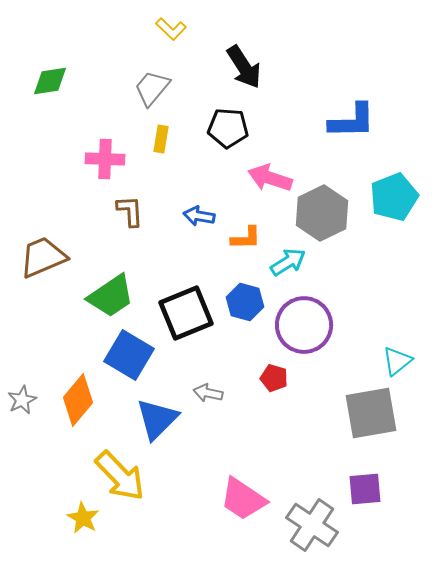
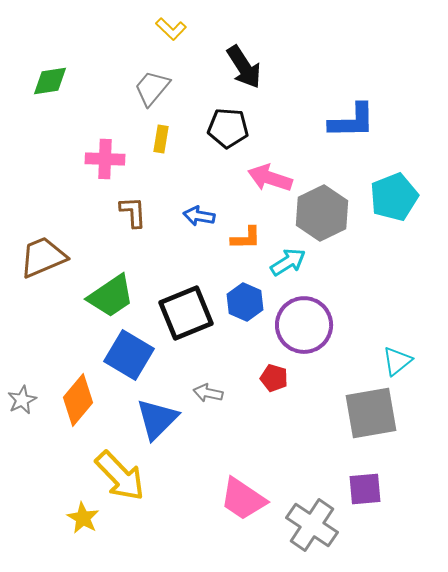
brown L-shape: moved 3 px right, 1 px down
blue hexagon: rotated 9 degrees clockwise
